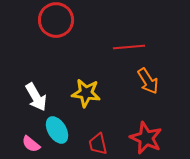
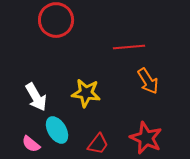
red trapezoid: rotated 130 degrees counterclockwise
